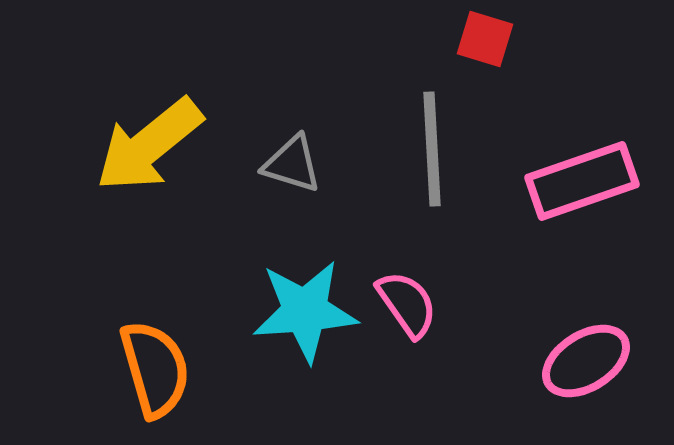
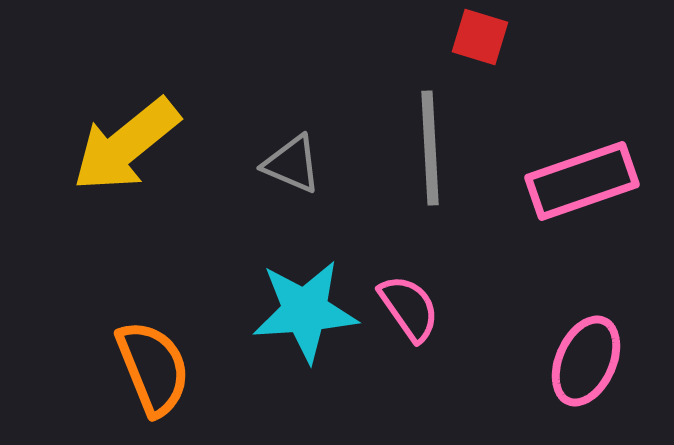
red square: moved 5 px left, 2 px up
yellow arrow: moved 23 px left
gray line: moved 2 px left, 1 px up
gray triangle: rotated 6 degrees clockwise
pink semicircle: moved 2 px right, 4 px down
pink ellipse: rotated 34 degrees counterclockwise
orange semicircle: moved 2 px left, 1 px up; rotated 6 degrees counterclockwise
